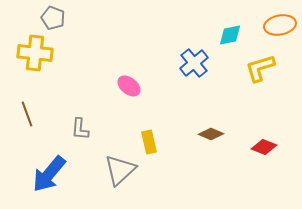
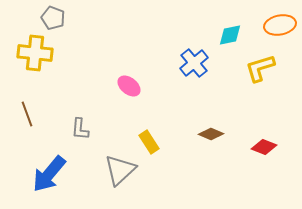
yellow rectangle: rotated 20 degrees counterclockwise
